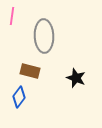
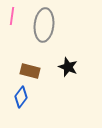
gray ellipse: moved 11 px up; rotated 8 degrees clockwise
black star: moved 8 px left, 11 px up
blue diamond: moved 2 px right
